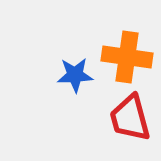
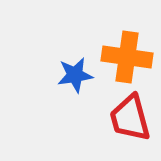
blue star: rotated 6 degrees counterclockwise
